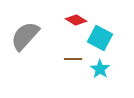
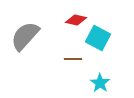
red diamond: rotated 20 degrees counterclockwise
cyan square: moved 2 px left
cyan star: moved 14 px down
